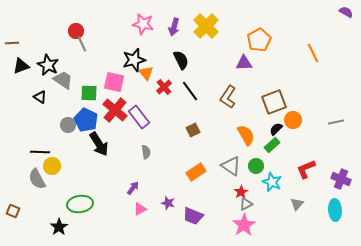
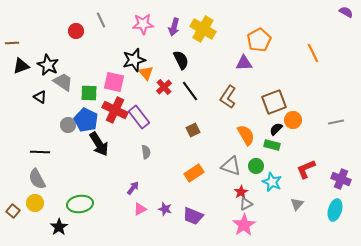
pink star at (143, 24): rotated 15 degrees counterclockwise
yellow cross at (206, 26): moved 3 px left, 3 px down; rotated 15 degrees counterclockwise
gray line at (82, 44): moved 19 px right, 24 px up
gray trapezoid at (63, 80): moved 2 px down
red cross at (115, 110): rotated 15 degrees counterclockwise
green rectangle at (272, 145): rotated 56 degrees clockwise
yellow circle at (52, 166): moved 17 px left, 37 px down
gray triangle at (231, 166): rotated 15 degrees counterclockwise
orange rectangle at (196, 172): moved 2 px left, 1 px down
purple star at (168, 203): moved 3 px left, 6 px down
cyan ellipse at (335, 210): rotated 20 degrees clockwise
brown square at (13, 211): rotated 16 degrees clockwise
